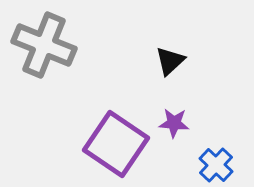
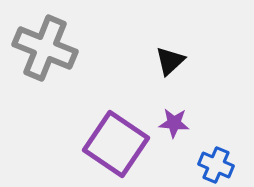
gray cross: moved 1 px right, 3 px down
blue cross: rotated 20 degrees counterclockwise
